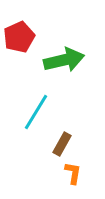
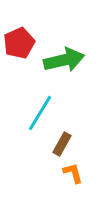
red pentagon: moved 6 px down
cyan line: moved 4 px right, 1 px down
orange L-shape: rotated 25 degrees counterclockwise
